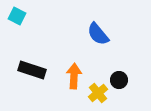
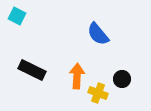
black rectangle: rotated 8 degrees clockwise
orange arrow: moved 3 px right
black circle: moved 3 px right, 1 px up
yellow cross: rotated 30 degrees counterclockwise
